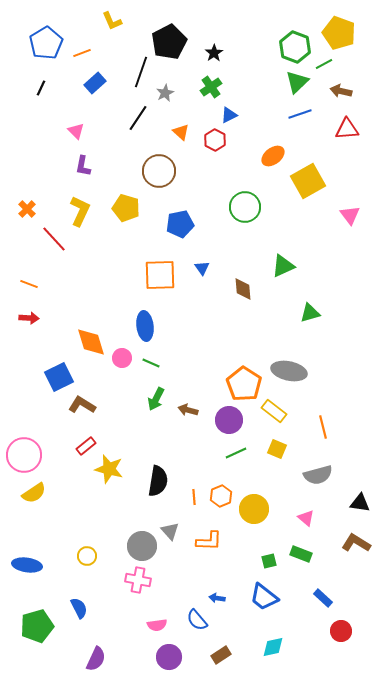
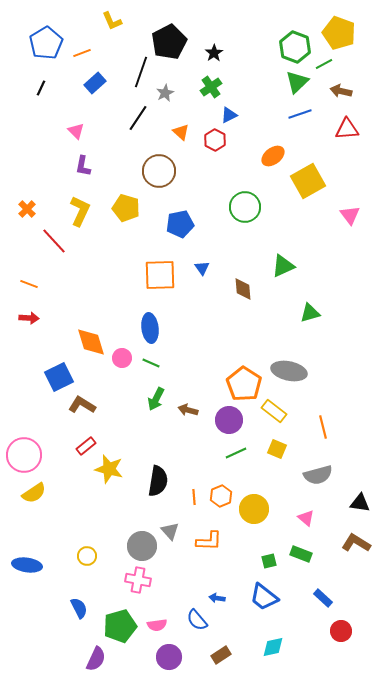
red line at (54, 239): moved 2 px down
blue ellipse at (145, 326): moved 5 px right, 2 px down
green pentagon at (37, 626): moved 83 px right
